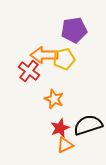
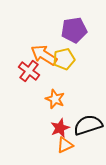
orange arrow: rotated 32 degrees clockwise
orange star: moved 1 px right
